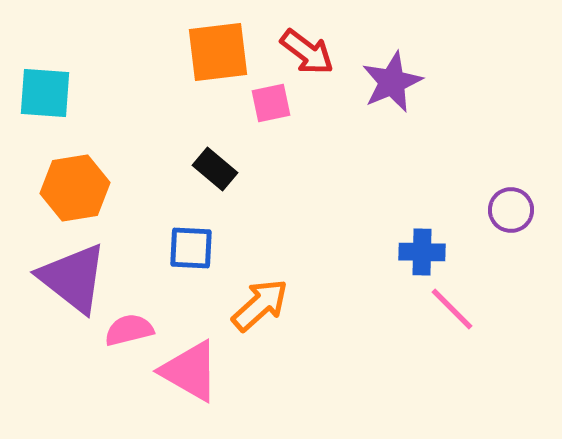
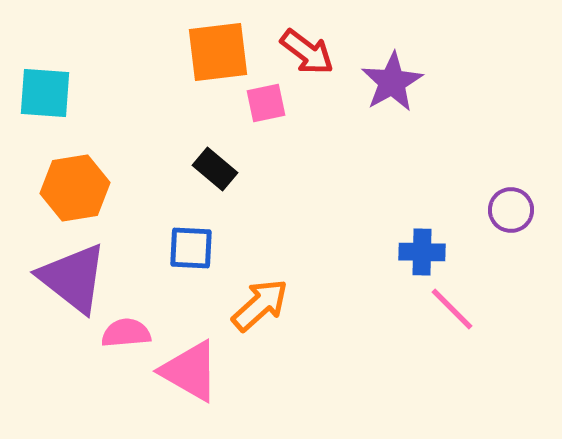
purple star: rotated 6 degrees counterclockwise
pink square: moved 5 px left
pink semicircle: moved 3 px left, 3 px down; rotated 9 degrees clockwise
